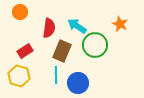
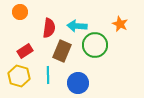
cyan arrow: rotated 30 degrees counterclockwise
cyan line: moved 8 px left
